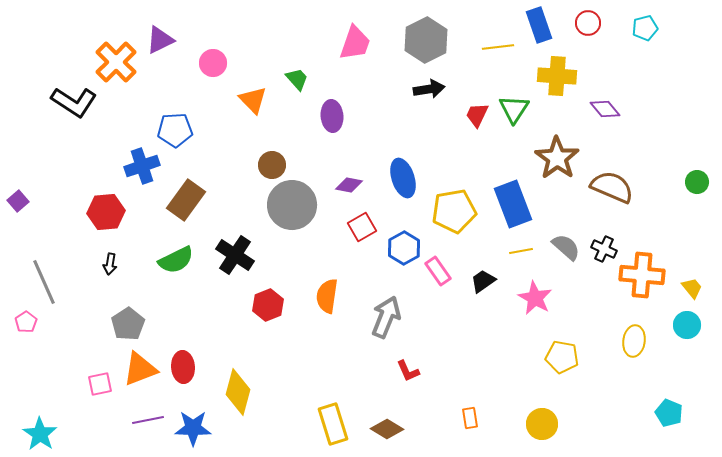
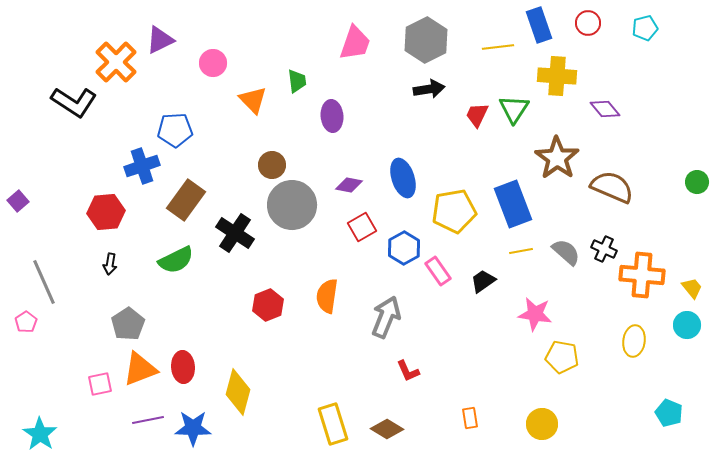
green trapezoid at (297, 79): moved 2 px down; rotated 35 degrees clockwise
gray semicircle at (566, 247): moved 5 px down
black cross at (235, 255): moved 22 px up
pink star at (535, 298): moved 16 px down; rotated 20 degrees counterclockwise
